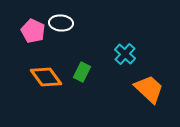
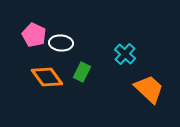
white ellipse: moved 20 px down
pink pentagon: moved 1 px right, 4 px down
orange diamond: moved 1 px right
